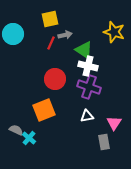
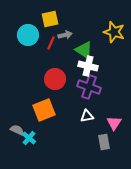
cyan circle: moved 15 px right, 1 px down
gray semicircle: moved 1 px right
